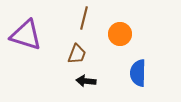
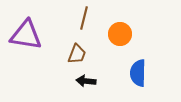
purple triangle: rotated 8 degrees counterclockwise
